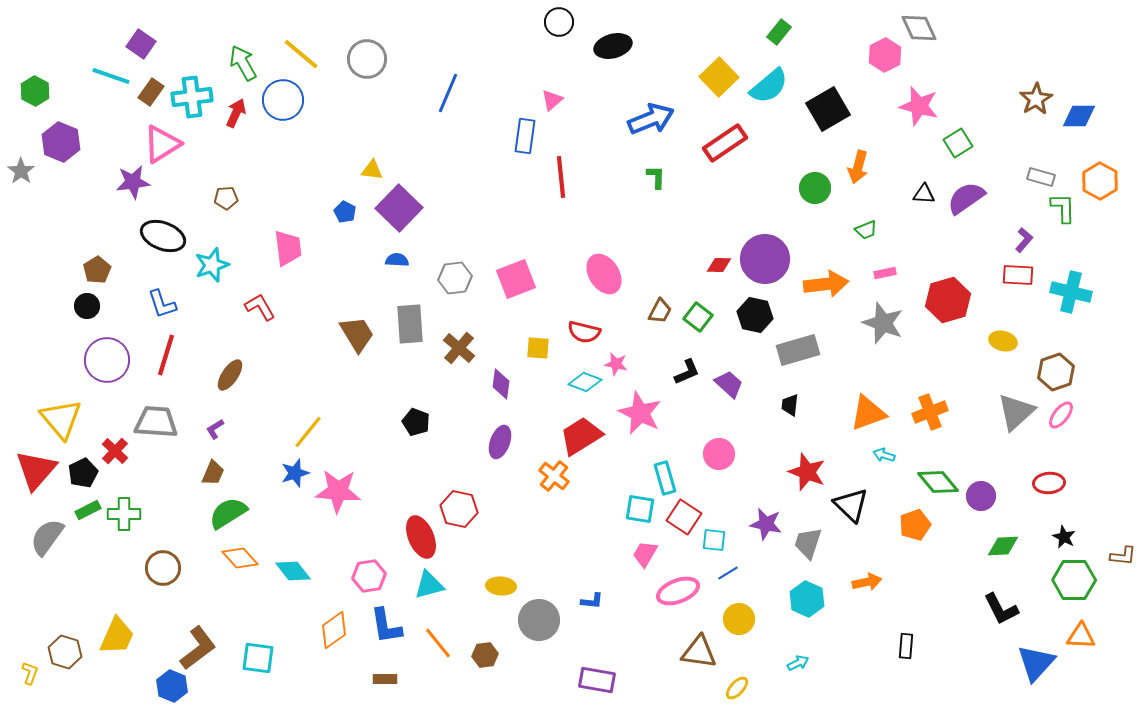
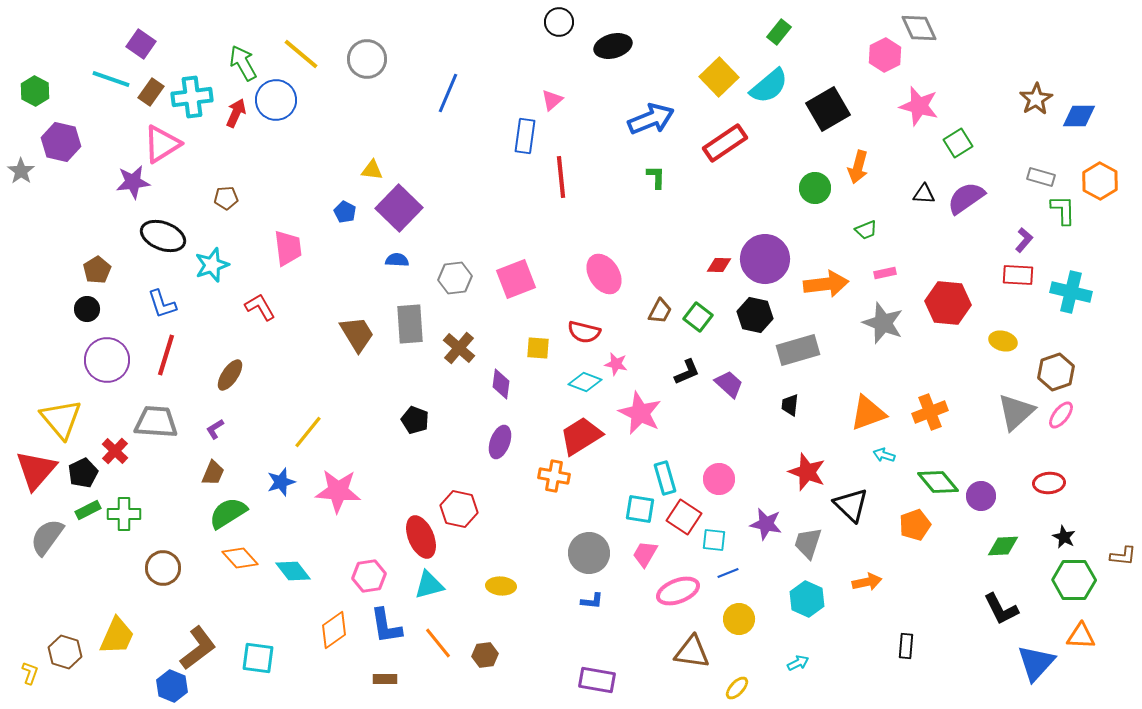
cyan line at (111, 76): moved 3 px down
blue circle at (283, 100): moved 7 px left
purple hexagon at (61, 142): rotated 9 degrees counterclockwise
green L-shape at (1063, 208): moved 2 px down
red hexagon at (948, 300): moved 3 px down; rotated 21 degrees clockwise
black circle at (87, 306): moved 3 px down
black pentagon at (416, 422): moved 1 px left, 2 px up
pink circle at (719, 454): moved 25 px down
blue star at (295, 473): moved 14 px left, 9 px down
orange cross at (554, 476): rotated 28 degrees counterclockwise
blue line at (728, 573): rotated 10 degrees clockwise
gray circle at (539, 620): moved 50 px right, 67 px up
brown triangle at (699, 652): moved 7 px left
